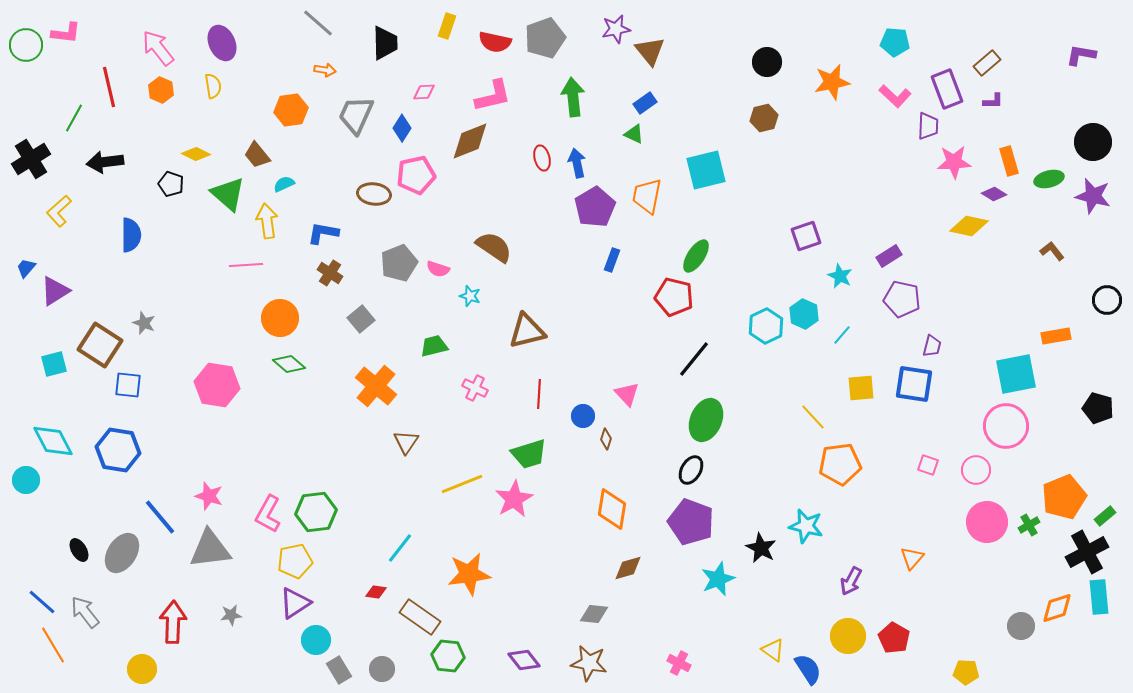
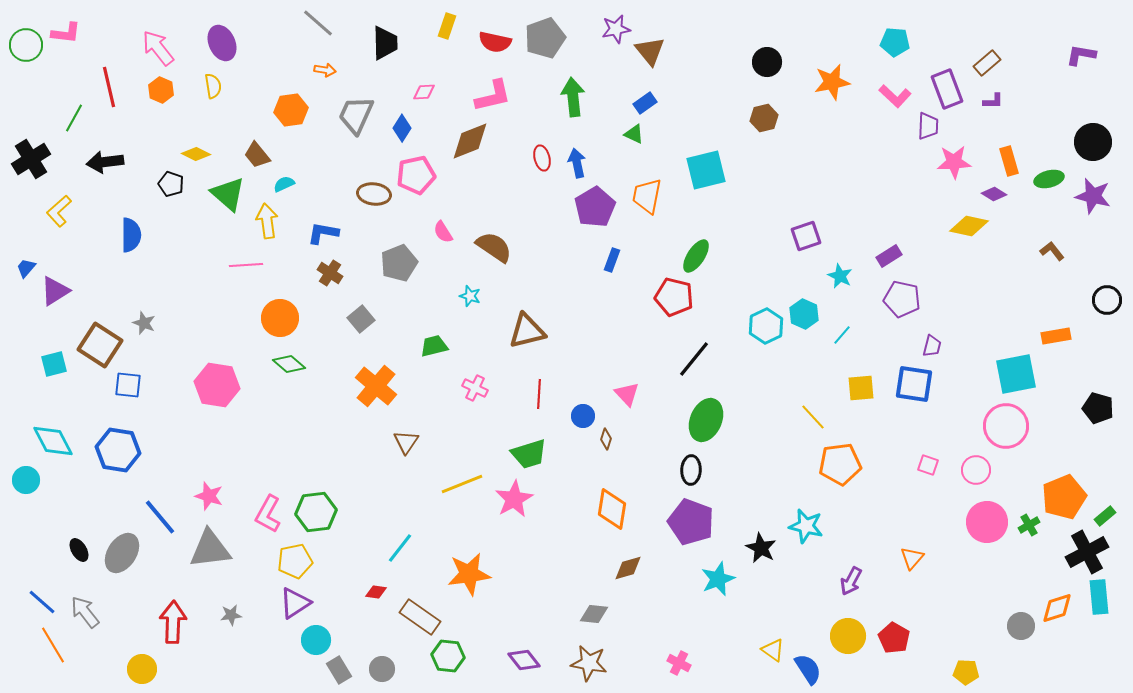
pink semicircle at (438, 269): moved 5 px right, 37 px up; rotated 40 degrees clockwise
black ellipse at (691, 470): rotated 28 degrees counterclockwise
